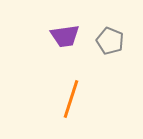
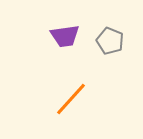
orange line: rotated 24 degrees clockwise
